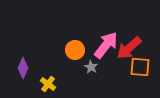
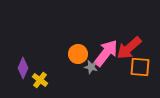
pink arrow: moved 8 px down
orange circle: moved 3 px right, 4 px down
gray star: rotated 16 degrees counterclockwise
yellow cross: moved 8 px left, 4 px up
